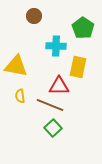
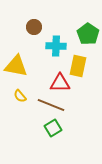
brown circle: moved 11 px down
green pentagon: moved 5 px right, 6 px down
yellow rectangle: moved 1 px up
red triangle: moved 1 px right, 3 px up
yellow semicircle: rotated 32 degrees counterclockwise
brown line: moved 1 px right
green square: rotated 12 degrees clockwise
